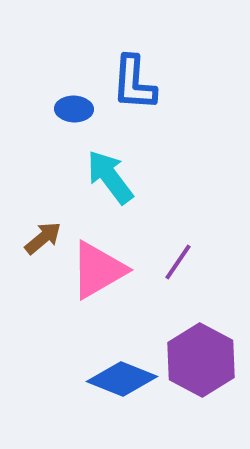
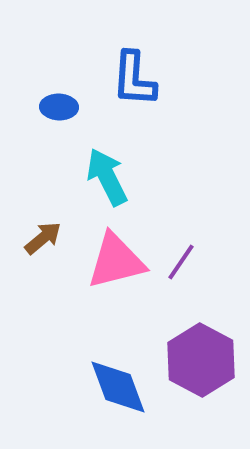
blue L-shape: moved 4 px up
blue ellipse: moved 15 px left, 2 px up
cyan arrow: moved 3 px left; rotated 10 degrees clockwise
purple line: moved 3 px right
pink triangle: moved 18 px right, 9 px up; rotated 16 degrees clockwise
blue diamond: moved 4 px left, 8 px down; rotated 48 degrees clockwise
